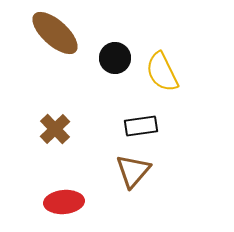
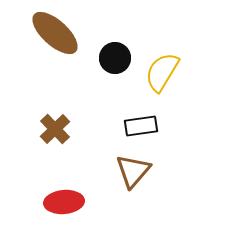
yellow semicircle: rotated 57 degrees clockwise
